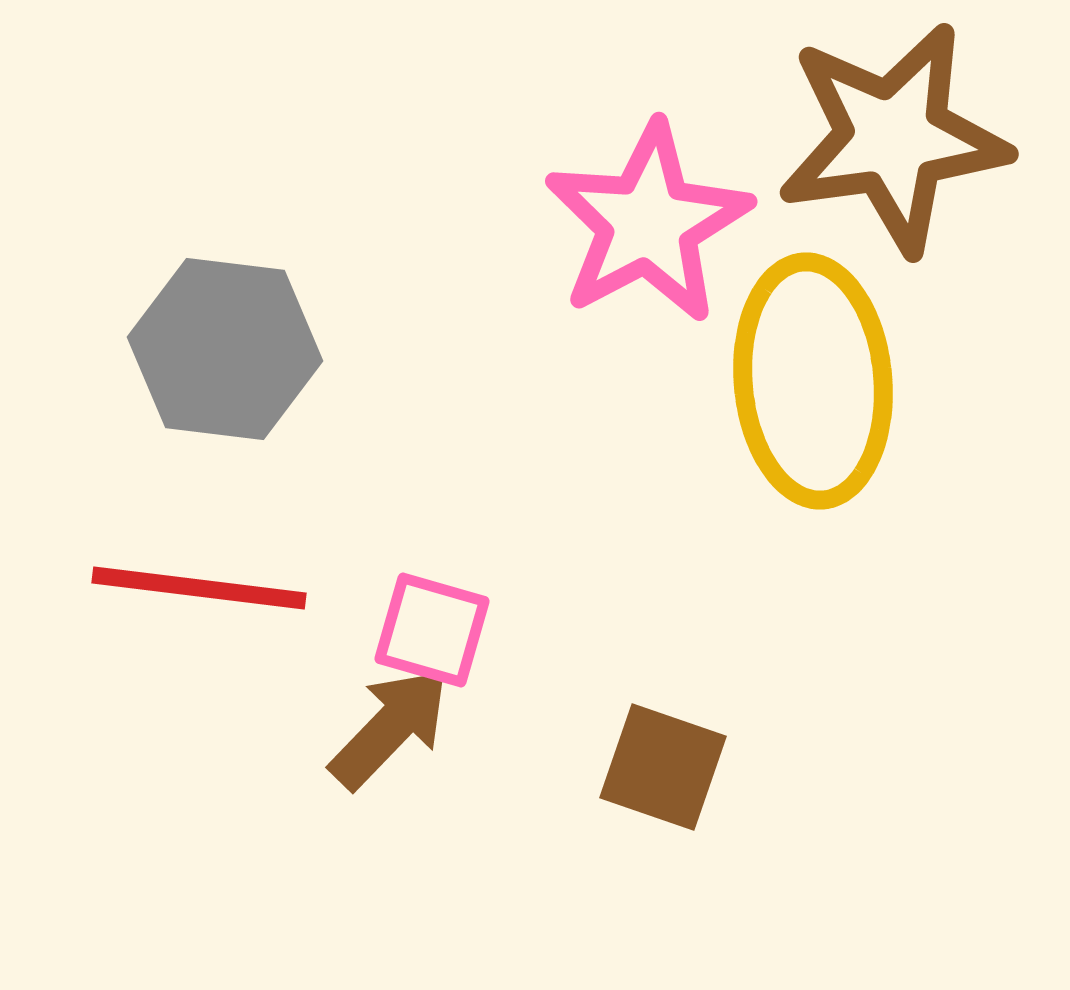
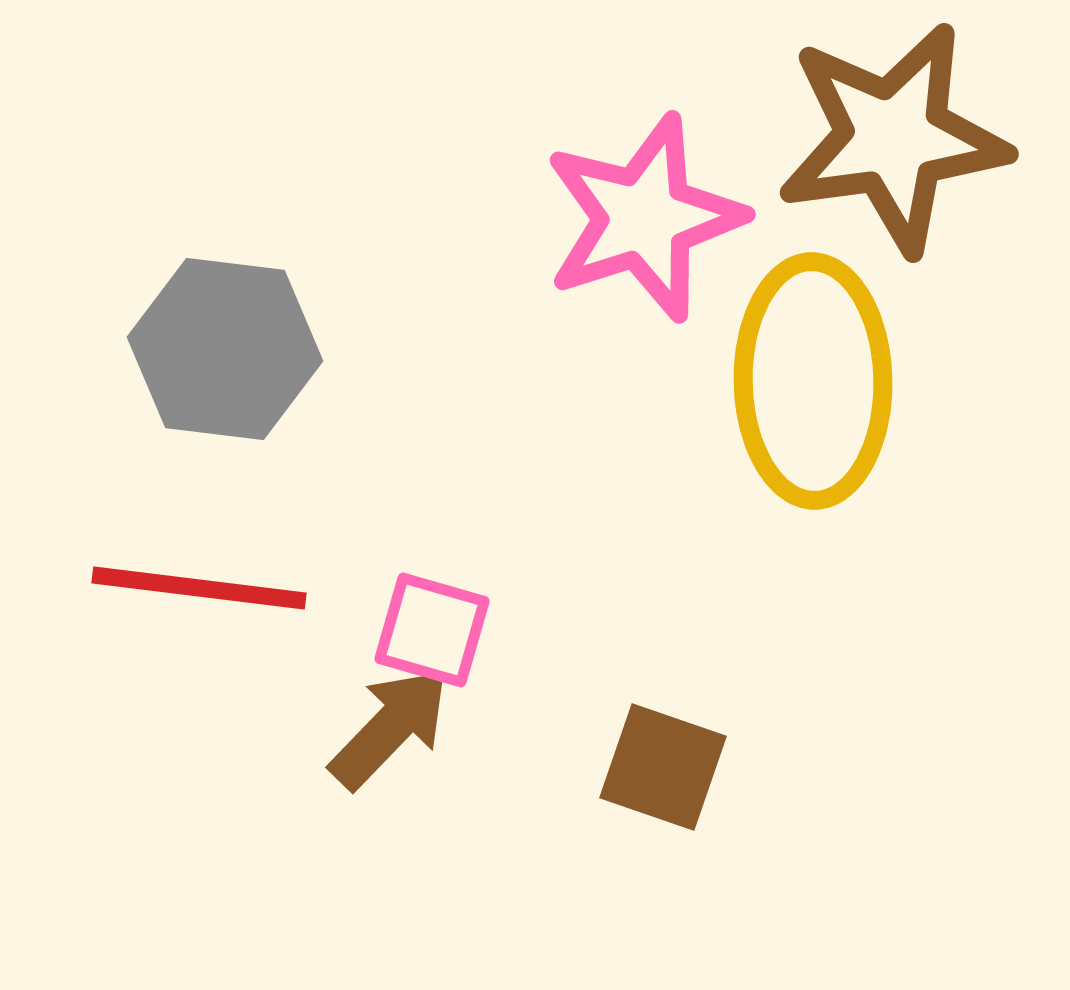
pink star: moved 4 px left, 5 px up; rotated 10 degrees clockwise
yellow ellipse: rotated 4 degrees clockwise
